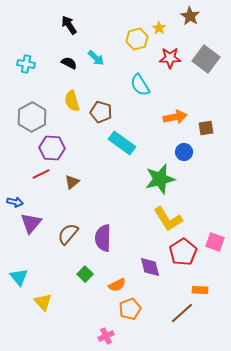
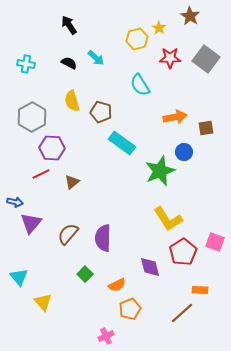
green star: moved 8 px up; rotated 8 degrees counterclockwise
